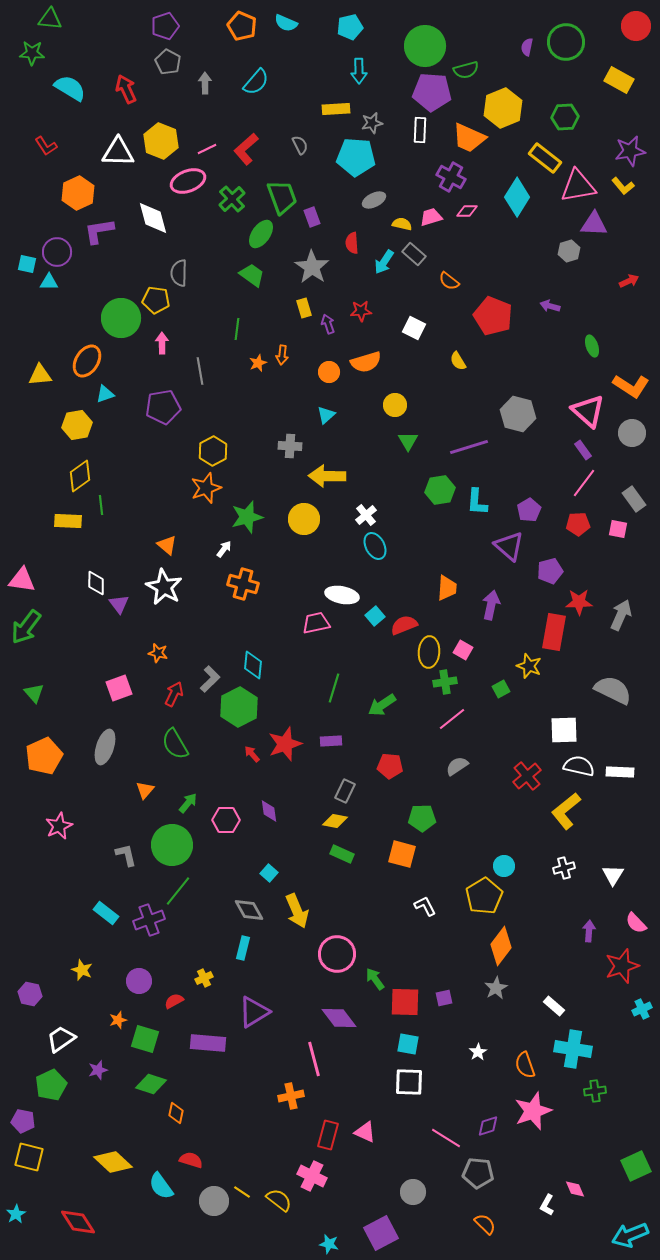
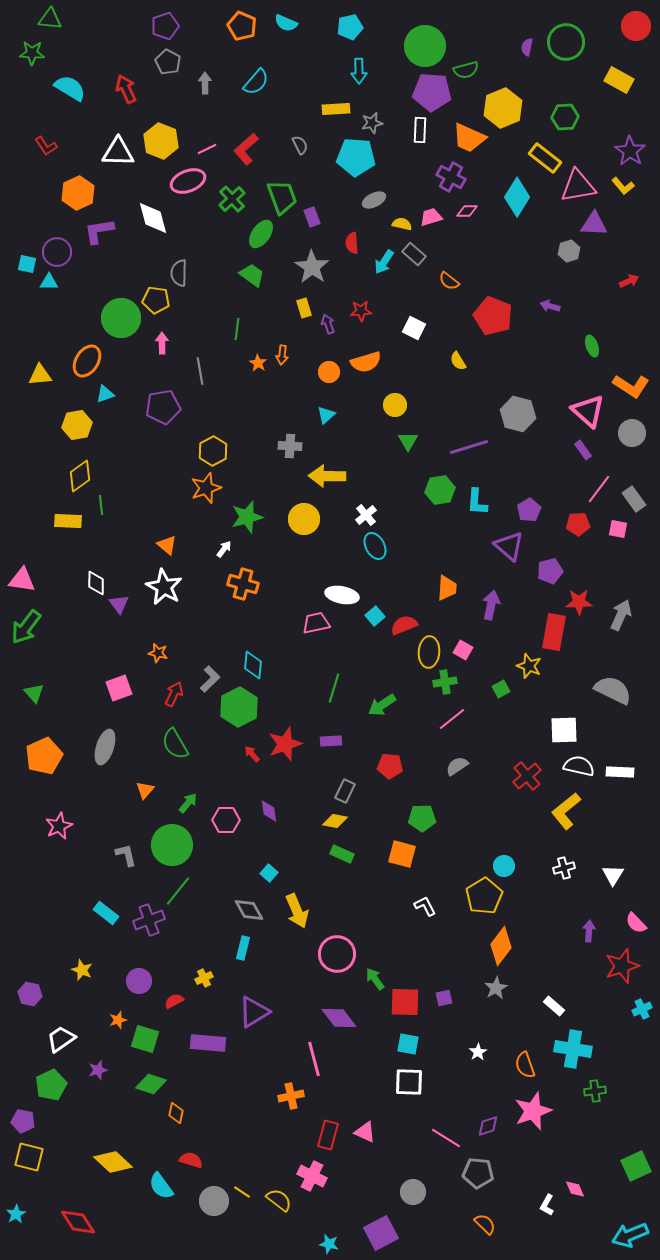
purple star at (630, 151): rotated 28 degrees counterclockwise
orange star at (258, 363): rotated 18 degrees counterclockwise
pink line at (584, 483): moved 15 px right, 6 px down
